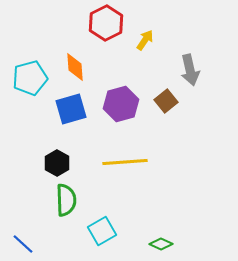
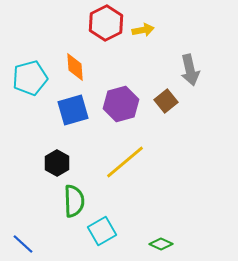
yellow arrow: moved 2 px left, 10 px up; rotated 45 degrees clockwise
blue square: moved 2 px right, 1 px down
yellow line: rotated 36 degrees counterclockwise
green semicircle: moved 8 px right, 1 px down
